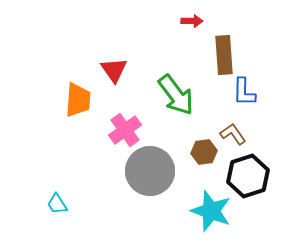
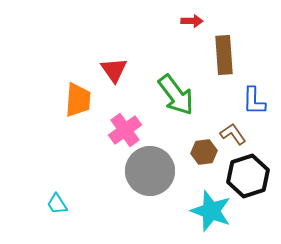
blue L-shape: moved 10 px right, 9 px down
